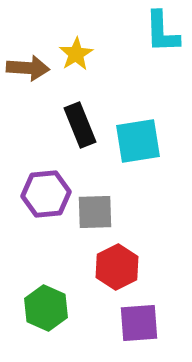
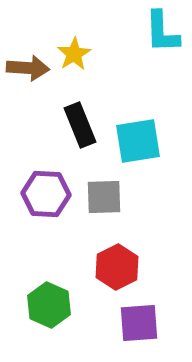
yellow star: moved 2 px left
purple hexagon: rotated 9 degrees clockwise
gray square: moved 9 px right, 15 px up
green hexagon: moved 3 px right, 3 px up
